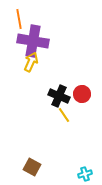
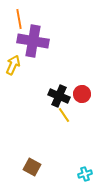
yellow arrow: moved 18 px left, 3 px down
